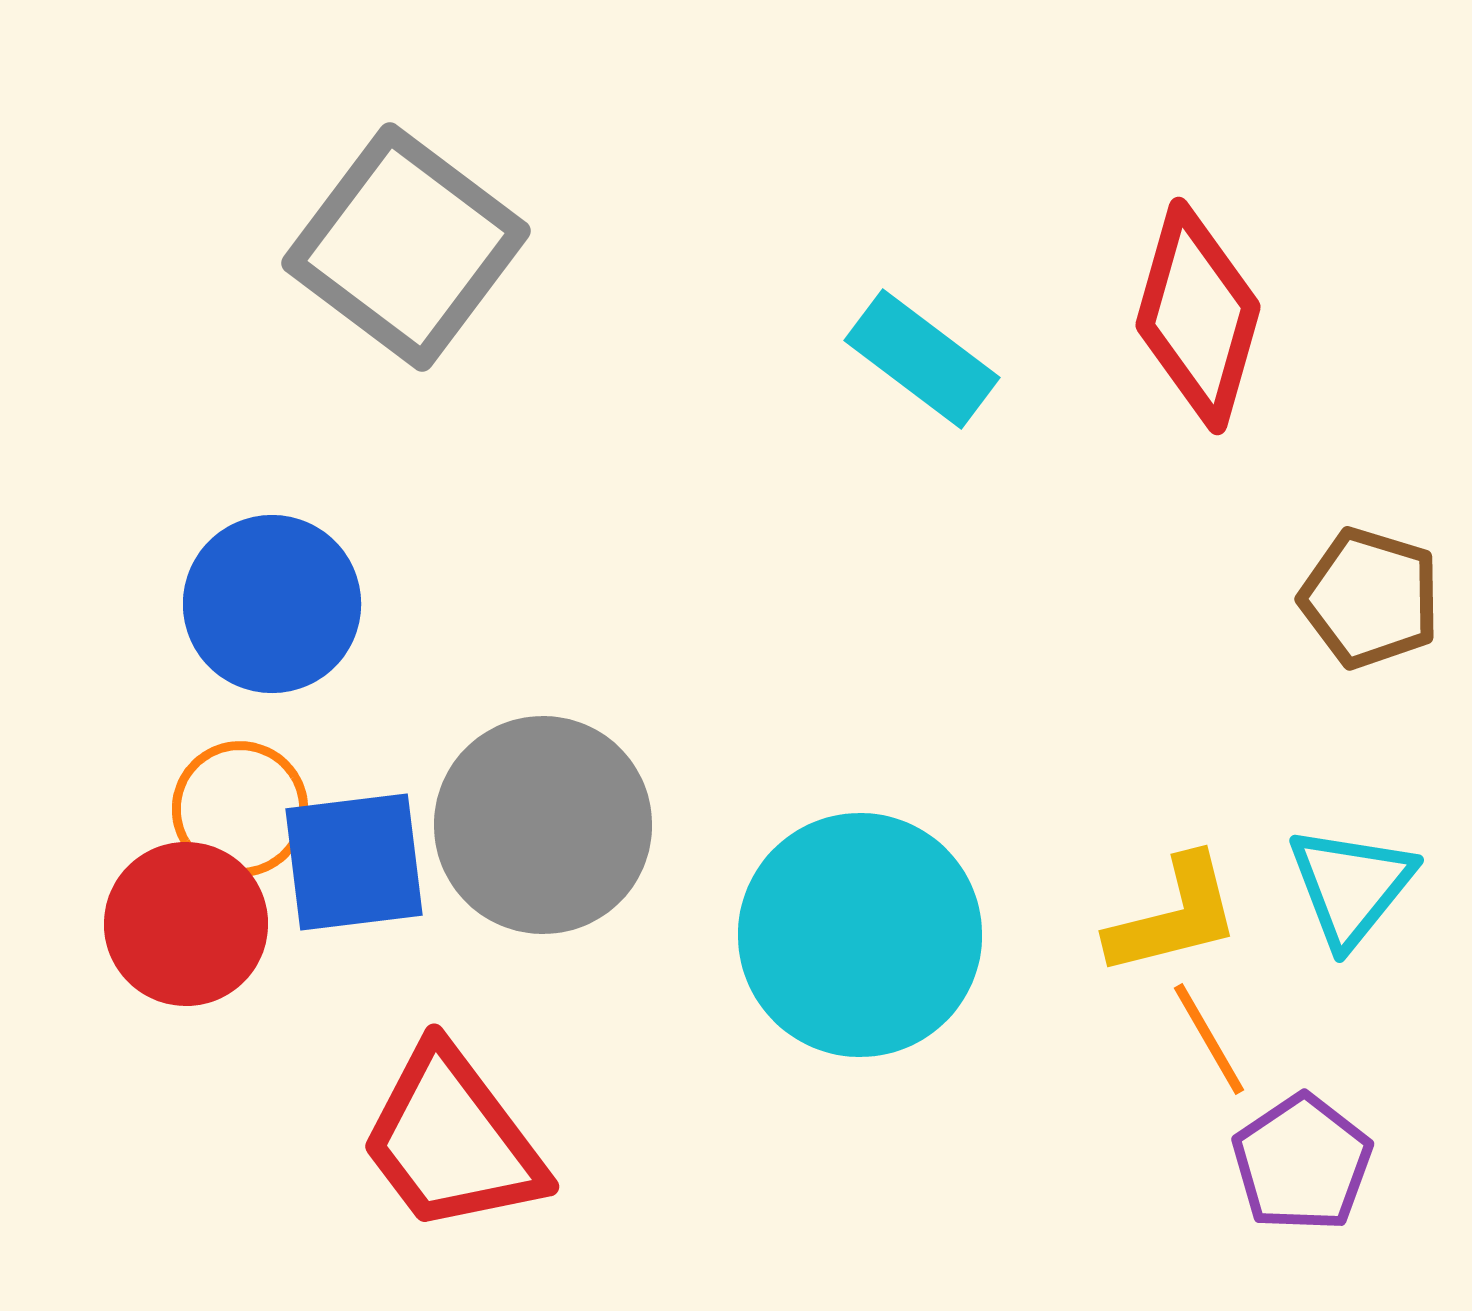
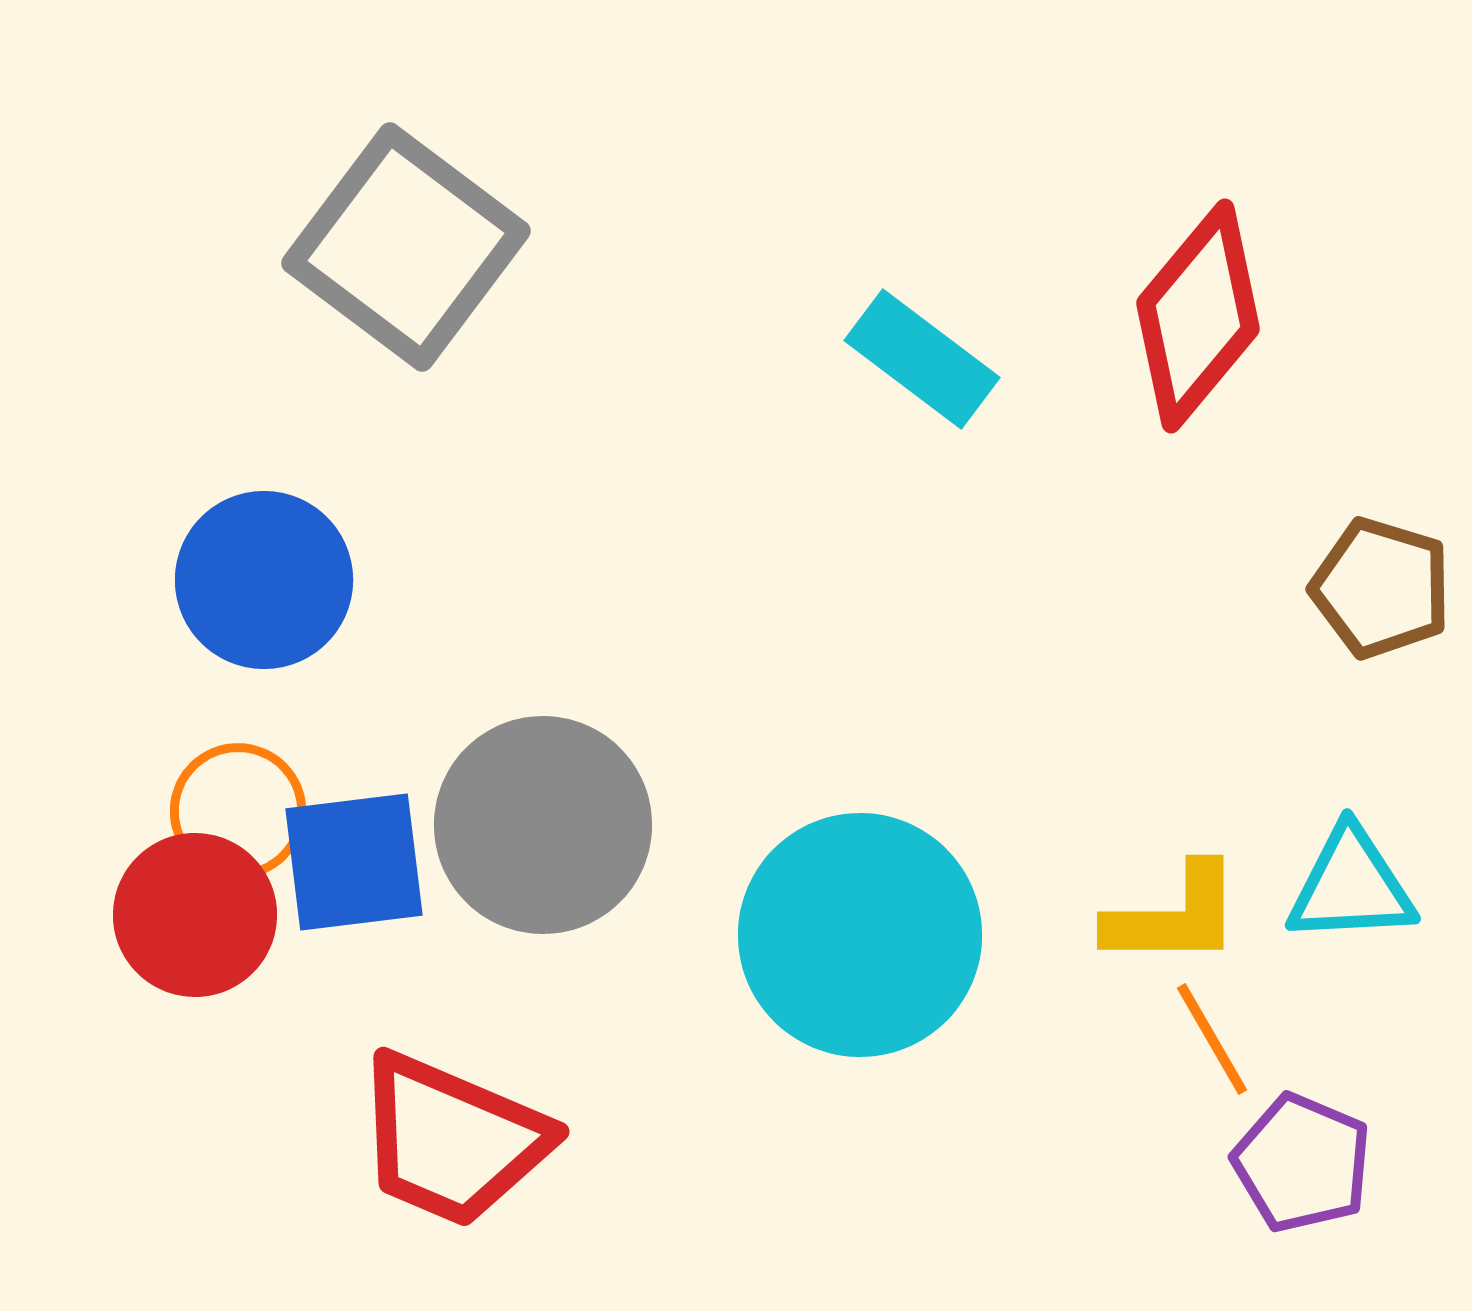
red diamond: rotated 24 degrees clockwise
brown pentagon: moved 11 px right, 10 px up
blue circle: moved 8 px left, 24 px up
orange circle: moved 2 px left, 2 px down
cyan triangle: rotated 48 degrees clockwise
yellow L-shape: rotated 14 degrees clockwise
red circle: moved 9 px right, 9 px up
orange line: moved 3 px right
red trapezoid: rotated 30 degrees counterclockwise
purple pentagon: rotated 15 degrees counterclockwise
